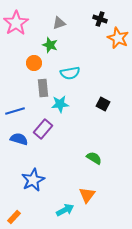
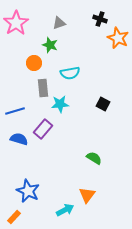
blue star: moved 5 px left, 11 px down; rotated 20 degrees counterclockwise
